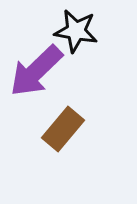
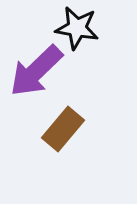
black star: moved 1 px right, 3 px up
